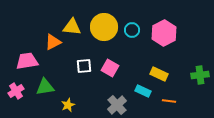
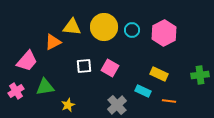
pink trapezoid: rotated 140 degrees clockwise
